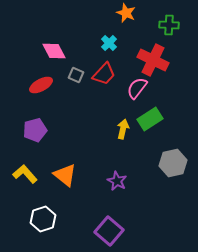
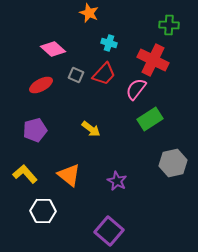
orange star: moved 37 px left
cyan cross: rotated 28 degrees counterclockwise
pink diamond: moved 1 px left, 2 px up; rotated 20 degrees counterclockwise
pink semicircle: moved 1 px left, 1 px down
yellow arrow: moved 32 px left; rotated 114 degrees clockwise
orange triangle: moved 4 px right
white hexagon: moved 8 px up; rotated 20 degrees clockwise
